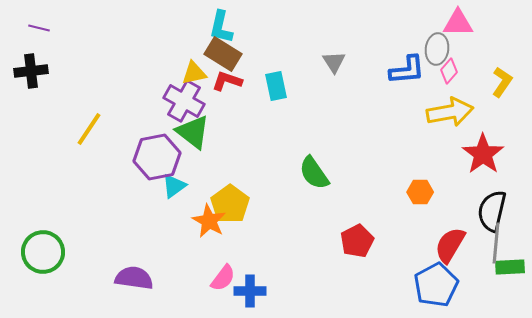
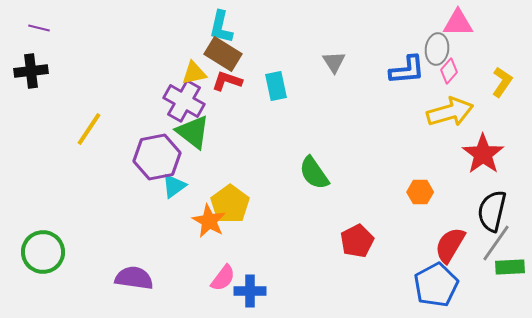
yellow arrow: rotated 6 degrees counterclockwise
gray line: rotated 30 degrees clockwise
